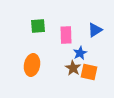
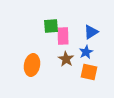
green square: moved 13 px right
blue triangle: moved 4 px left, 2 px down
pink rectangle: moved 3 px left, 1 px down
blue star: moved 6 px right, 1 px up
brown star: moved 7 px left, 9 px up
